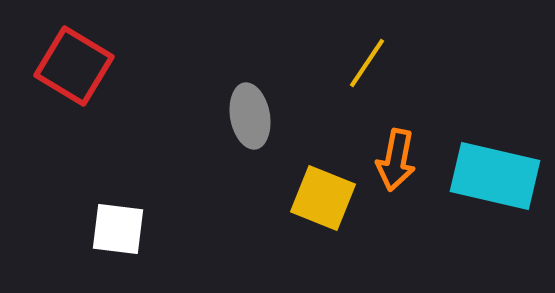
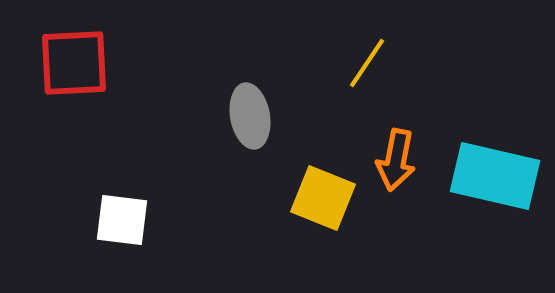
red square: moved 3 px up; rotated 34 degrees counterclockwise
white square: moved 4 px right, 9 px up
